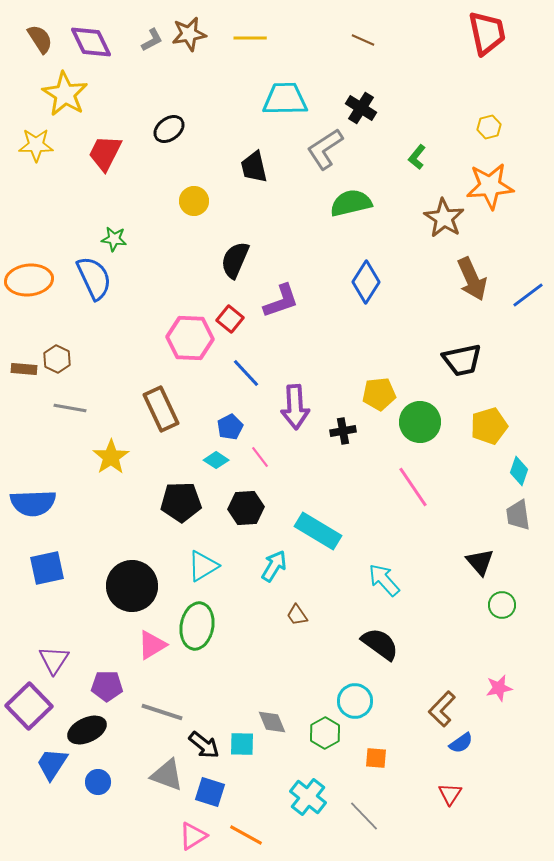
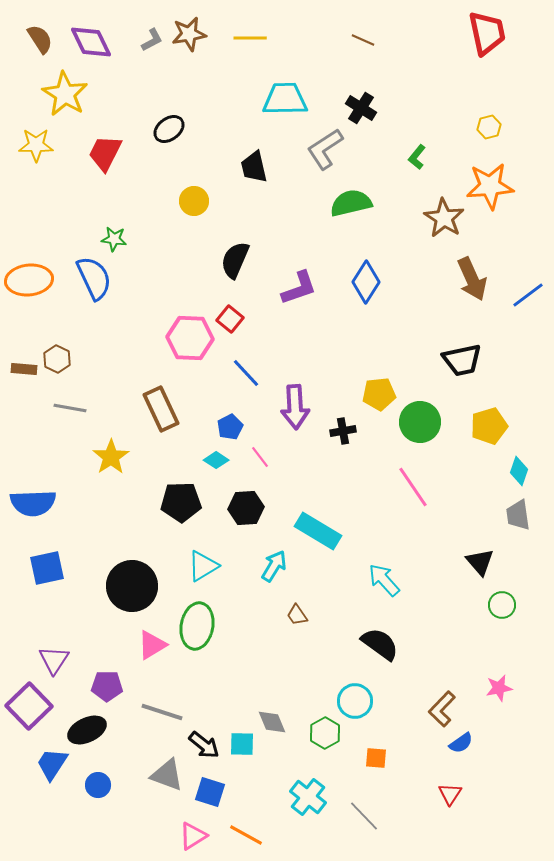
purple L-shape at (281, 301): moved 18 px right, 13 px up
blue circle at (98, 782): moved 3 px down
